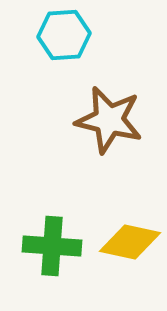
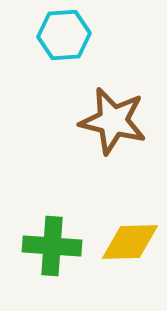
brown star: moved 4 px right, 1 px down
yellow diamond: rotated 14 degrees counterclockwise
